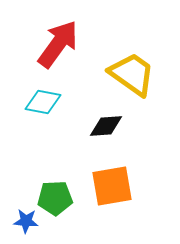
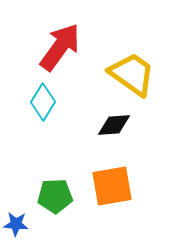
red arrow: moved 2 px right, 3 px down
cyan diamond: rotated 69 degrees counterclockwise
black diamond: moved 8 px right, 1 px up
green pentagon: moved 2 px up
blue star: moved 10 px left, 3 px down
